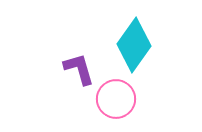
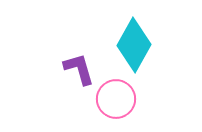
cyan diamond: rotated 6 degrees counterclockwise
